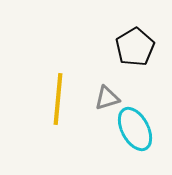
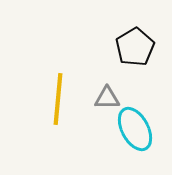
gray triangle: rotated 16 degrees clockwise
